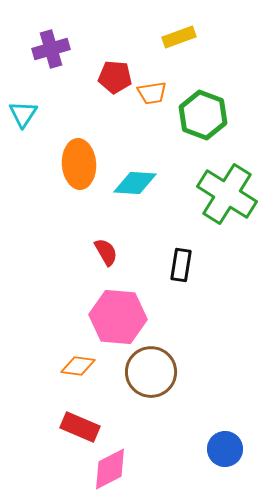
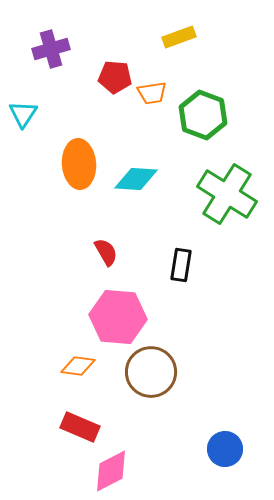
cyan diamond: moved 1 px right, 4 px up
pink diamond: moved 1 px right, 2 px down
